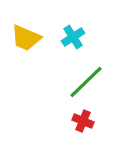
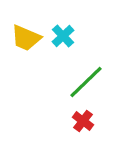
cyan cross: moved 10 px left, 1 px up; rotated 10 degrees counterclockwise
red cross: rotated 15 degrees clockwise
